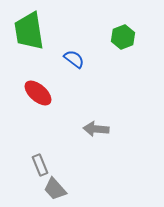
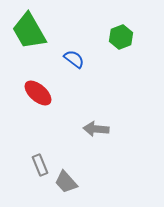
green trapezoid: rotated 21 degrees counterclockwise
green hexagon: moved 2 px left
gray trapezoid: moved 11 px right, 7 px up
